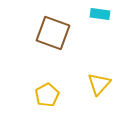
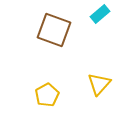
cyan rectangle: rotated 48 degrees counterclockwise
brown square: moved 1 px right, 3 px up
